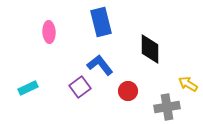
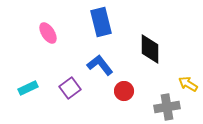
pink ellipse: moved 1 px left, 1 px down; rotated 30 degrees counterclockwise
purple square: moved 10 px left, 1 px down
red circle: moved 4 px left
